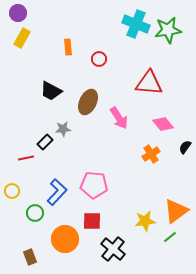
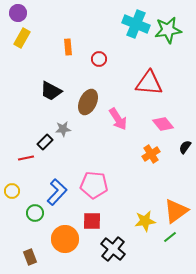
pink arrow: moved 1 px left, 1 px down
